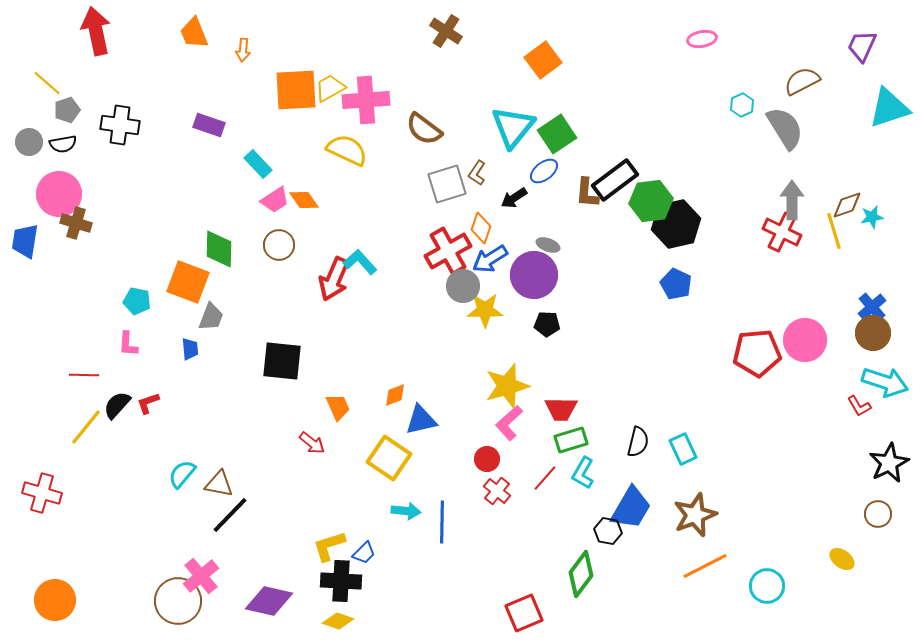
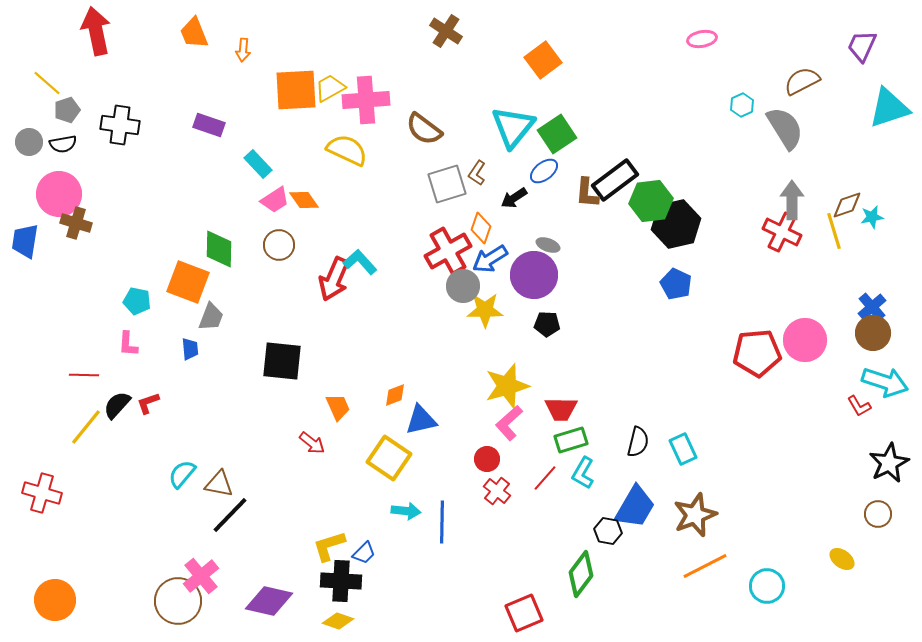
blue trapezoid at (631, 508): moved 4 px right, 1 px up
